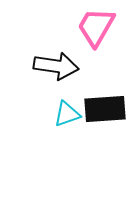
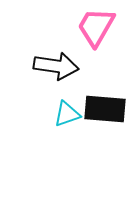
black rectangle: rotated 9 degrees clockwise
